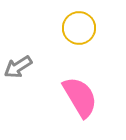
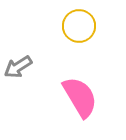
yellow circle: moved 2 px up
